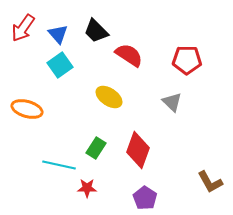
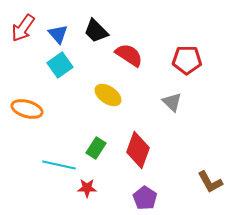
yellow ellipse: moved 1 px left, 2 px up
